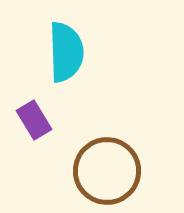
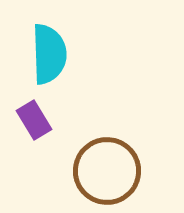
cyan semicircle: moved 17 px left, 2 px down
